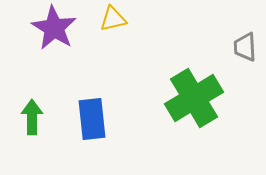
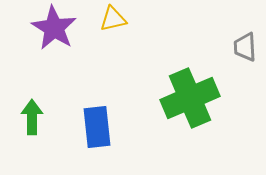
green cross: moved 4 px left; rotated 8 degrees clockwise
blue rectangle: moved 5 px right, 8 px down
